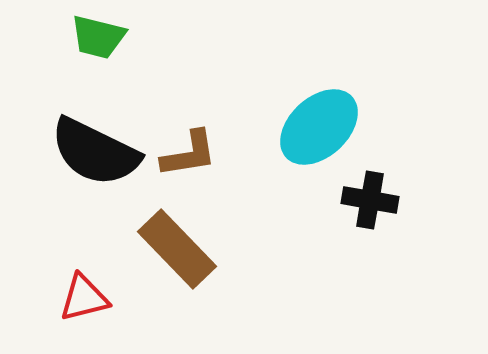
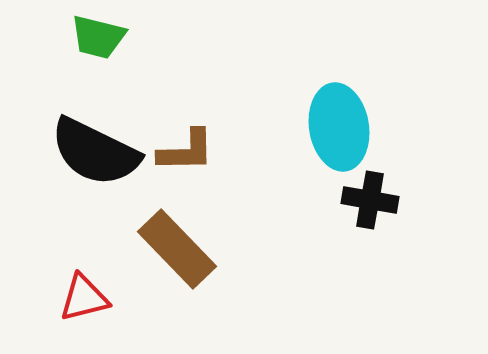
cyan ellipse: moved 20 px right; rotated 56 degrees counterclockwise
brown L-shape: moved 3 px left, 3 px up; rotated 8 degrees clockwise
